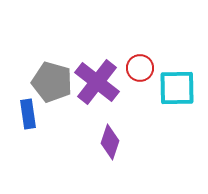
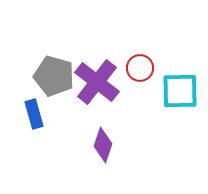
gray pentagon: moved 2 px right, 6 px up
cyan square: moved 3 px right, 3 px down
blue rectangle: moved 6 px right; rotated 8 degrees counterclockwise
purple diamond: moved 7 px left, 3 px down
